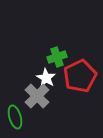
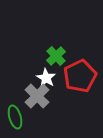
green cross: moved 1 px left, 1 px up; rotated 24 degrees counterclockwise
